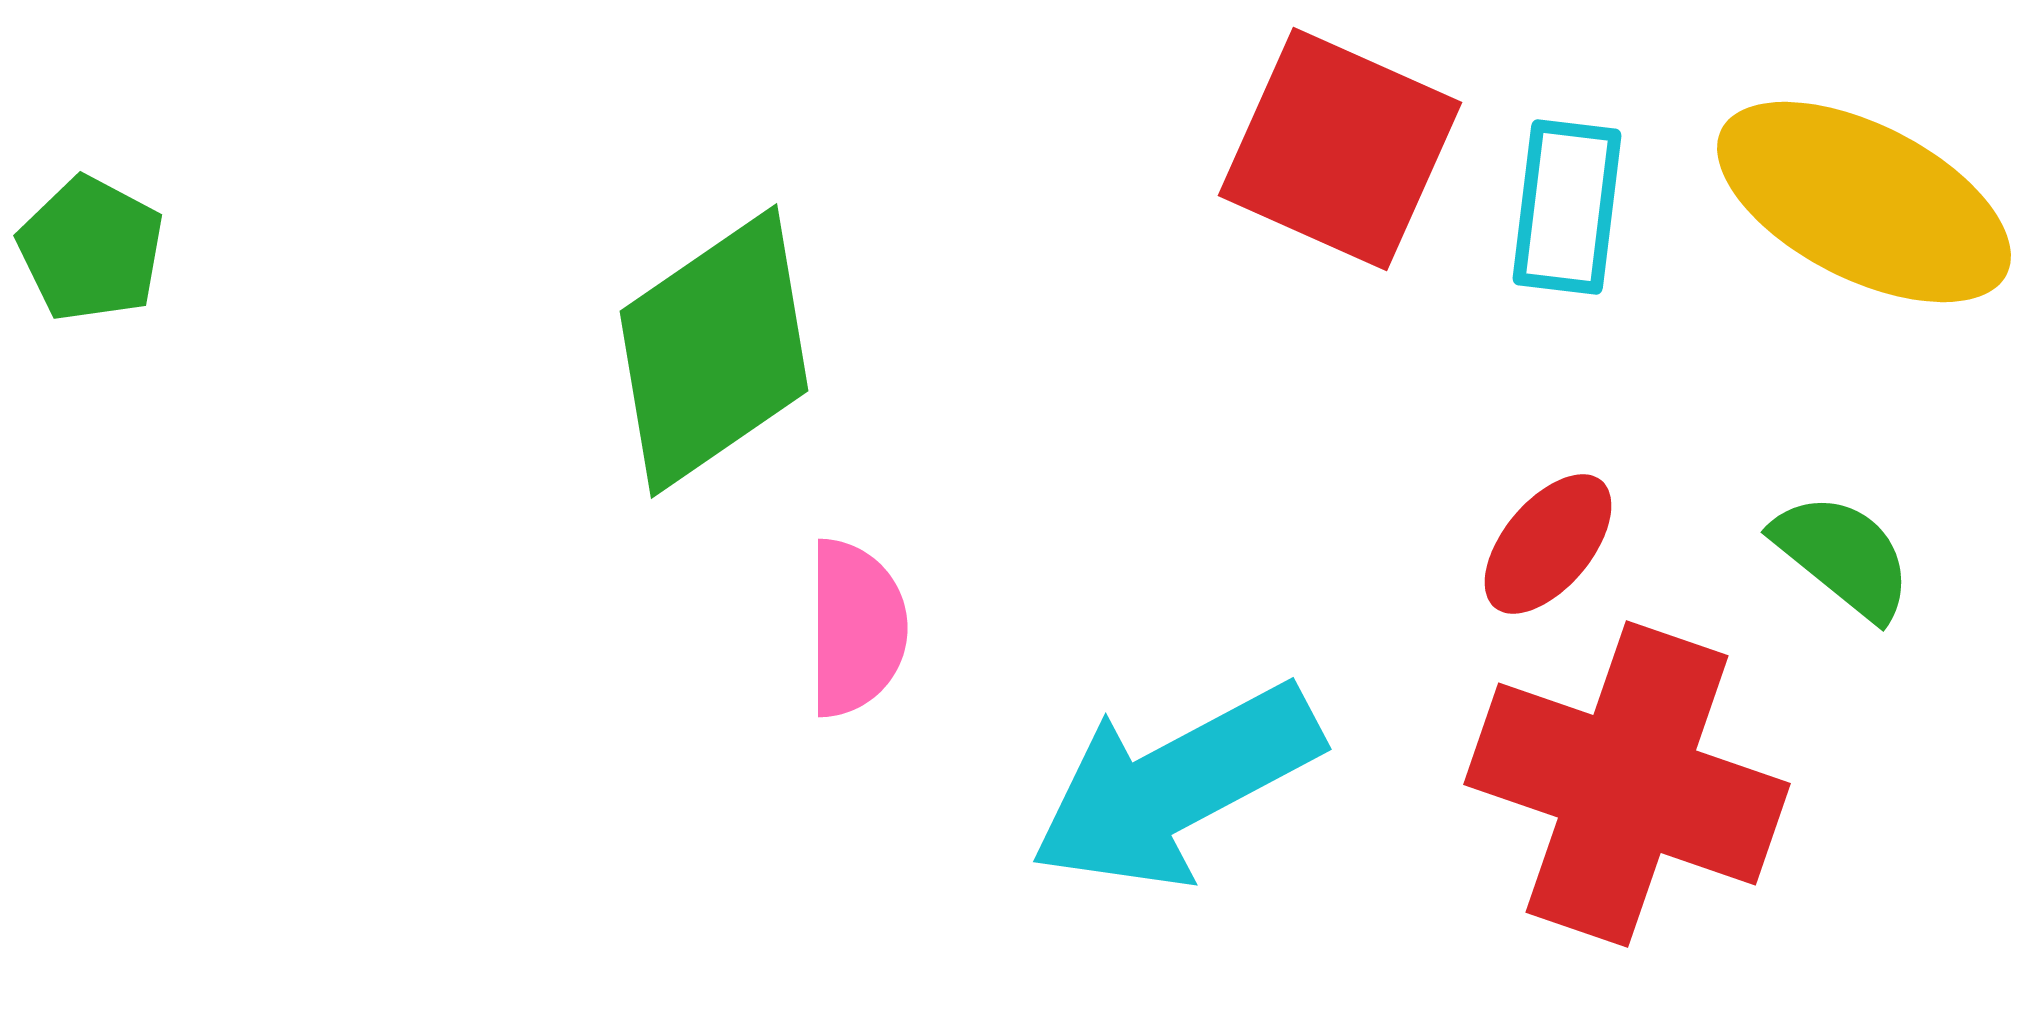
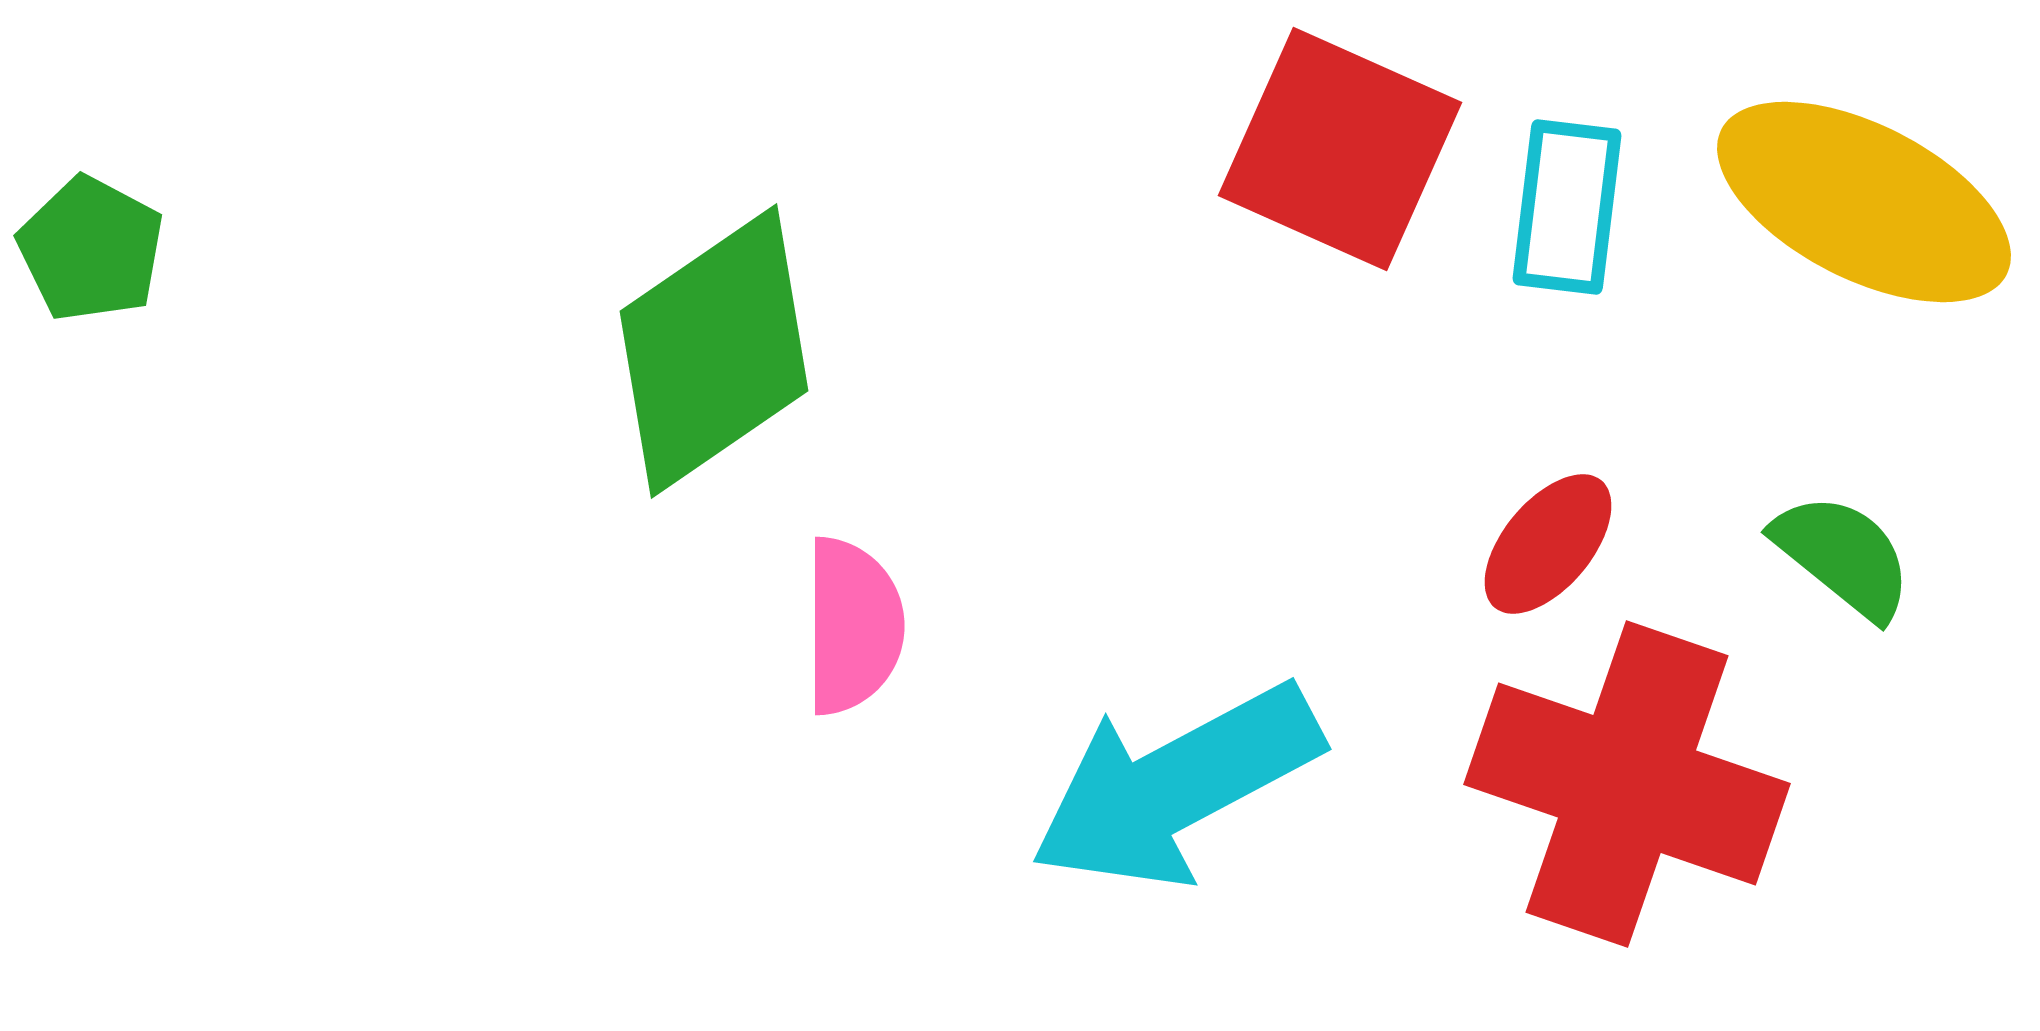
pink semicircle: moved 3 px left, 2 px up
